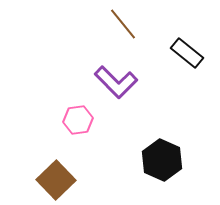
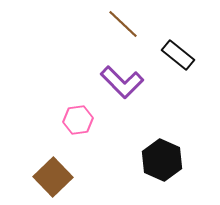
brown line: rotated 8 degrees counterclockwise
black rectangle: moved 9 px left, 2 px down
purple L-shape: moved 6 px right
brown square: moved 3 px left, 3 px up
